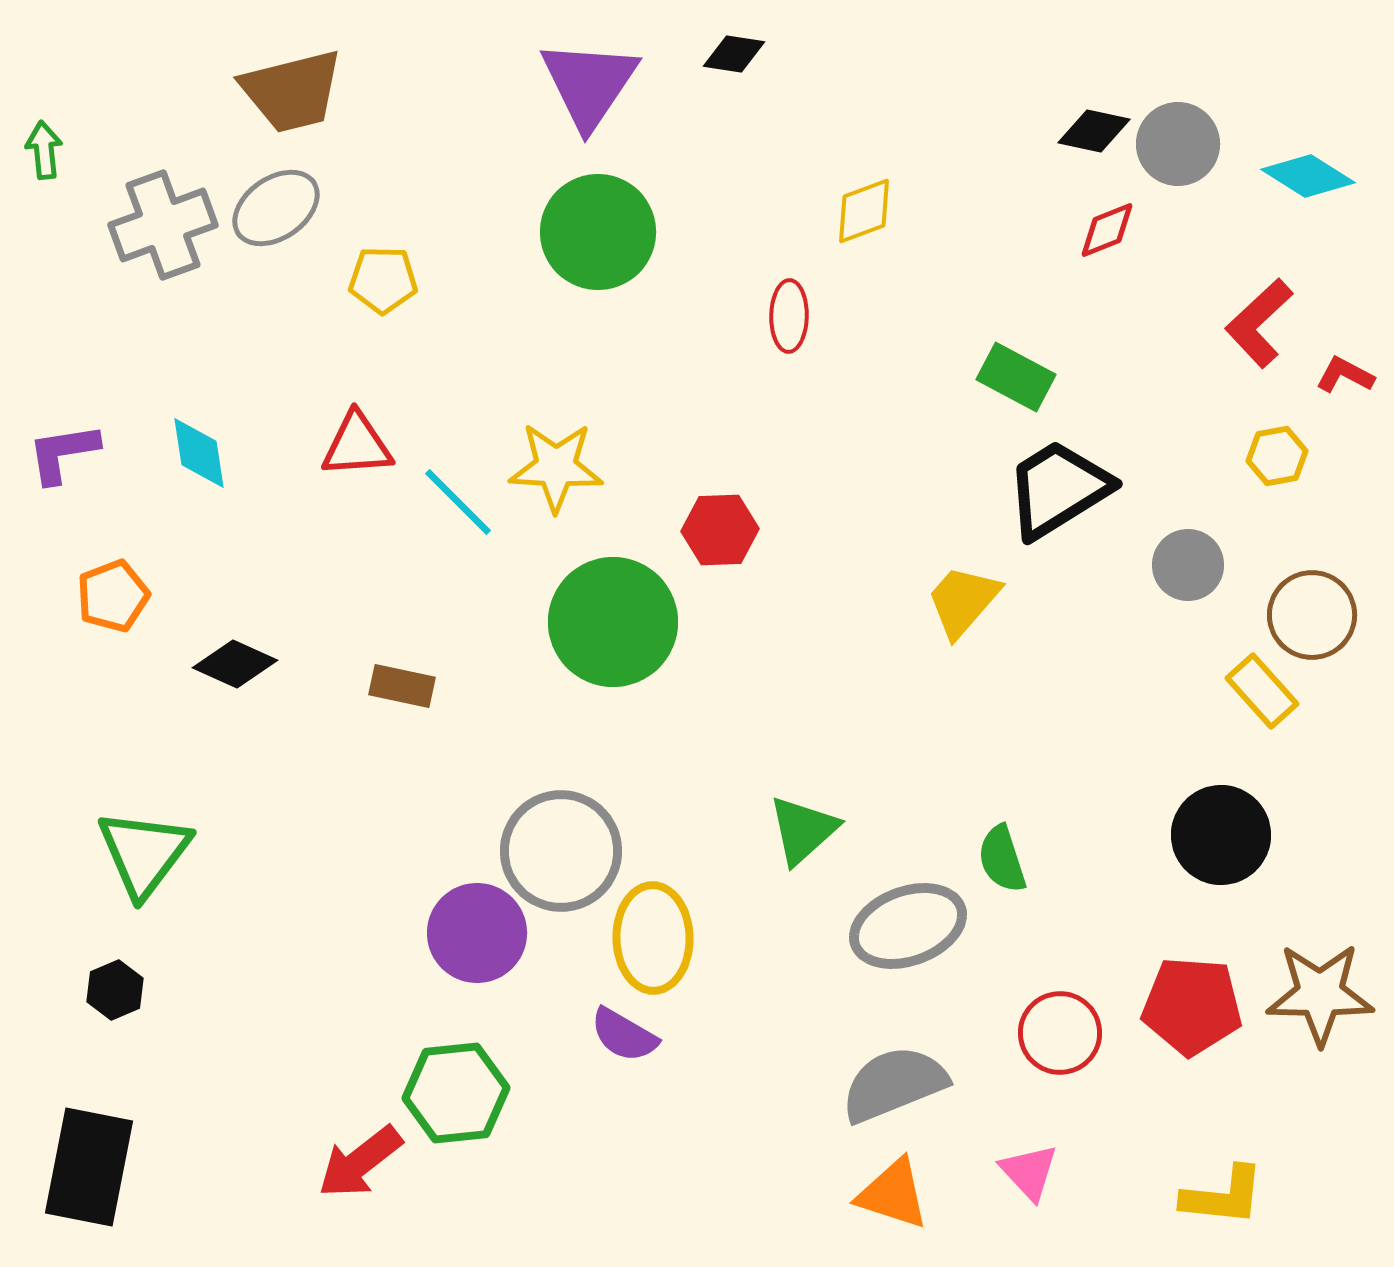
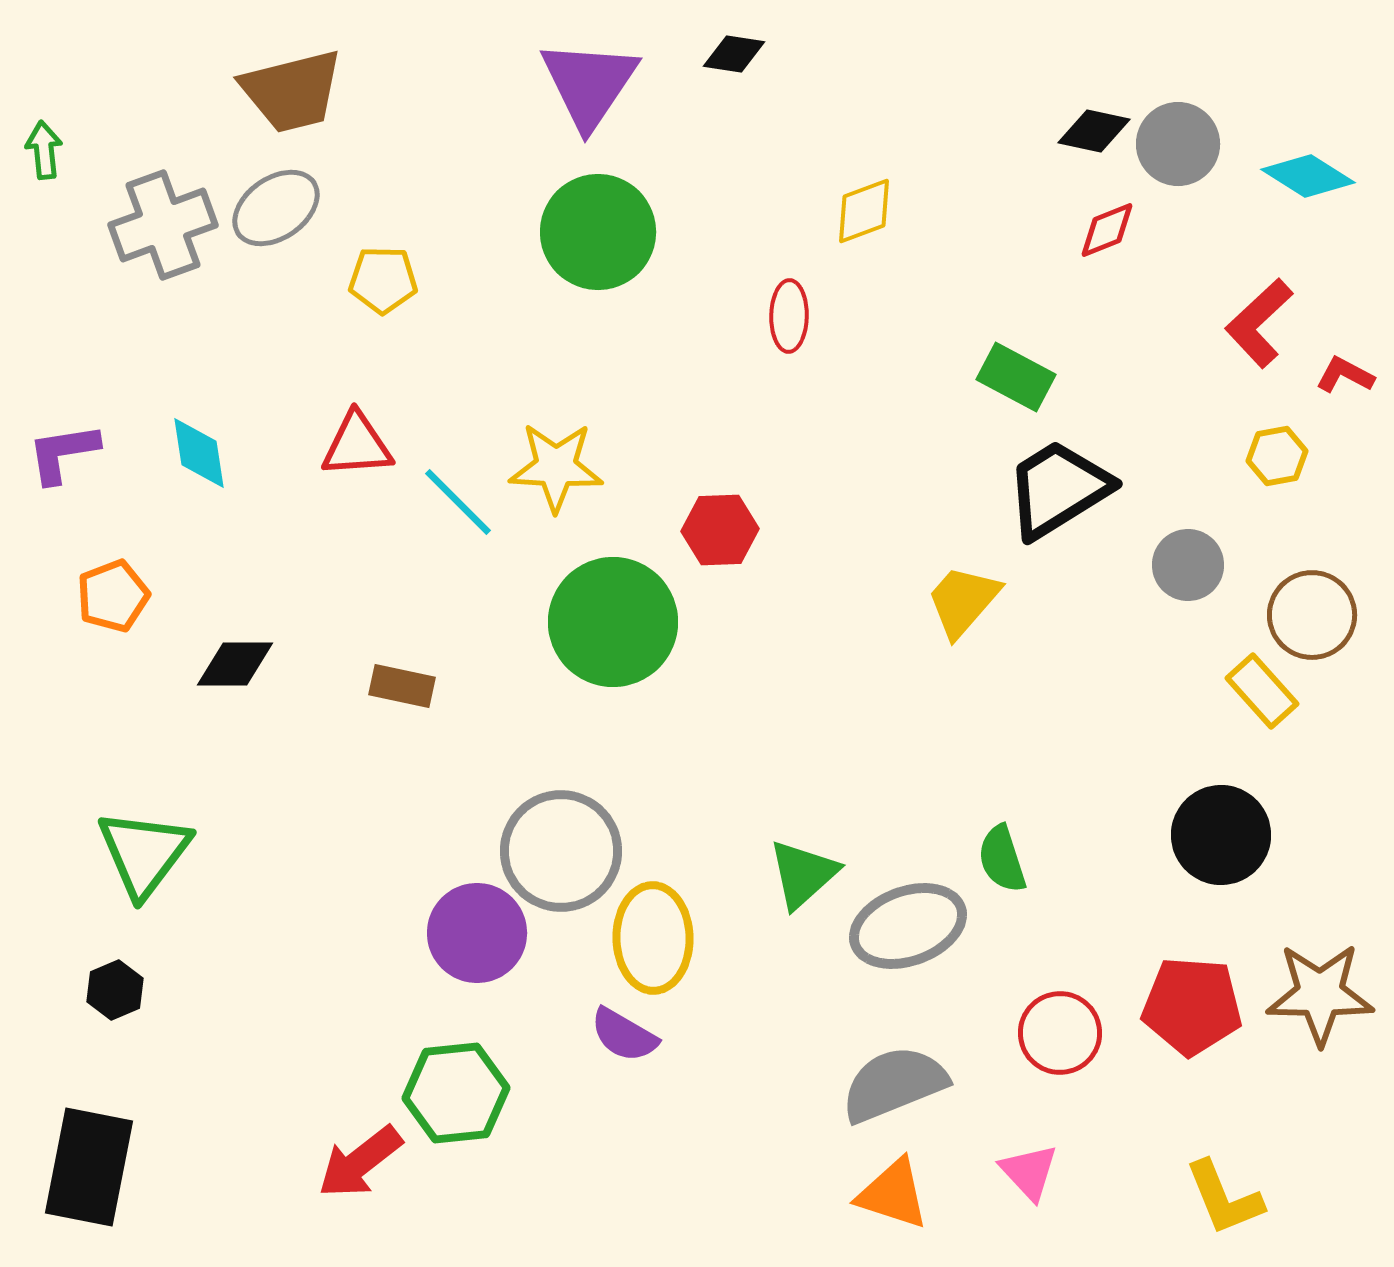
black diamond at (235, 664): rotated 24 degrees counterclockwise
green triangle at (803, 830): moved 44 px down
yellow L-shape at (1223, 1196): moved 1 px right, 2 px down; rotated 62 degrees clockwise
